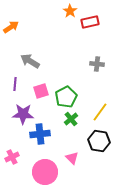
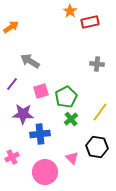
purple line: moved 3 px left; rotated 32 degrees clockwise
black hexagon: moved 2 px left, 6 px down
